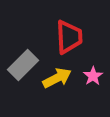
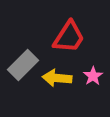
red trapezoid: rotated 36 degrees clockwise
yellow arrow: rotated 148 degrees counterclockwise
